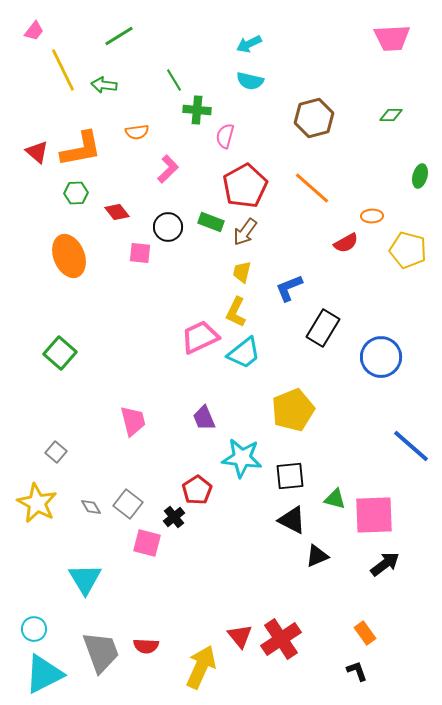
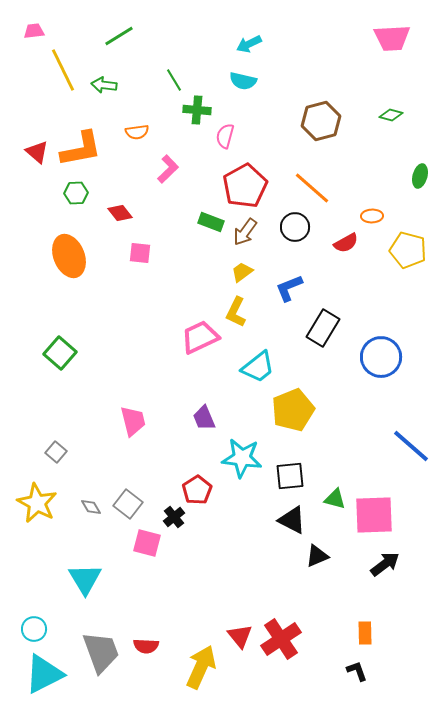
pink trapezoid at (34, 31): rotated 135 degrees counterclockwise
cyan semicircle at (250, 81): moved 7 px left
green diamond at (391, 115): rotated 15 degrees clockwise
brown hexagon at (314, 118): moved 7 px right, 3 px down
red diamond at (117, 212): moved 3 px right, 1 px down
black circle at (168, 227): moved 127 px right
yellow trapezoid at (242, 272): rotated 40 degrees clockwise
cyan trapezoid at (244, 353): moved 14 px right, 14 px down
orange rectangle at (365, 633): rotated 35 degrees clockwise
